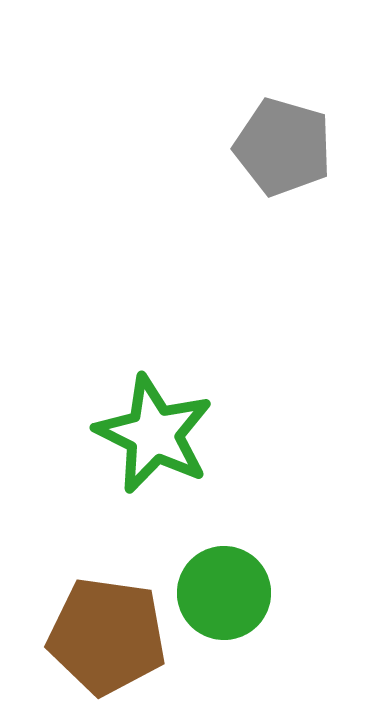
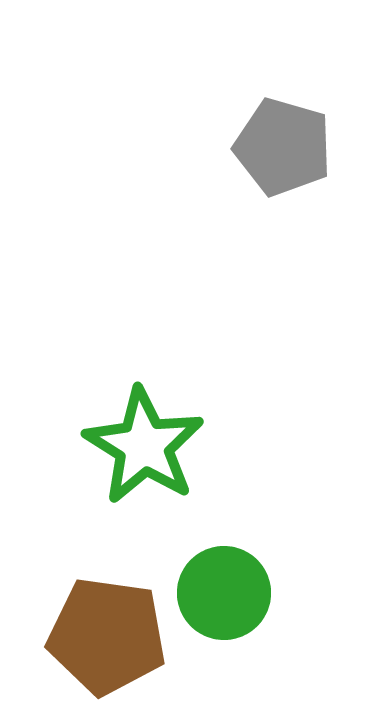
green star: moved 10 px left, 12 px down; rotated 6 degrees clockwise
